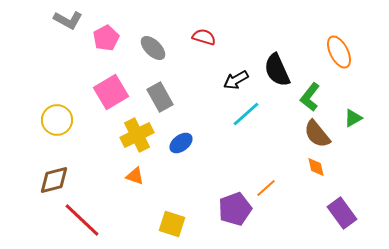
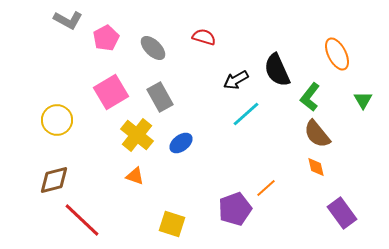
orange ellipse: moved 2 px left, 2 px down
green triangle: moved 10 px right, 18 px up; rotated 30 degrees counterclockwise
yellow cross: rotated 24 degrees counterclockwise
